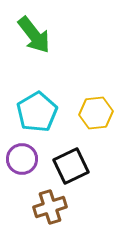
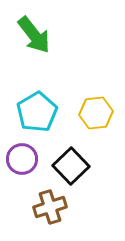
black square: rotated 18 degrees counterclockwise
